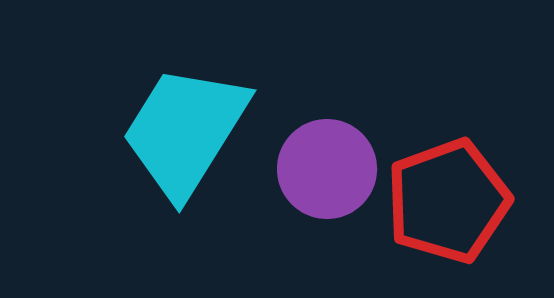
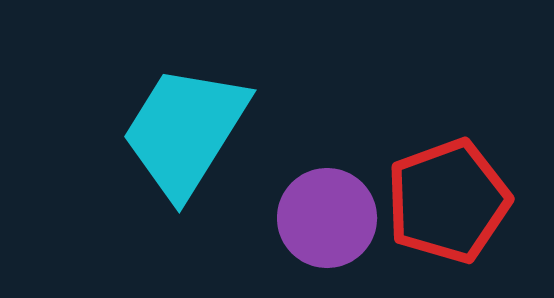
purple circle: moved 49 px down
